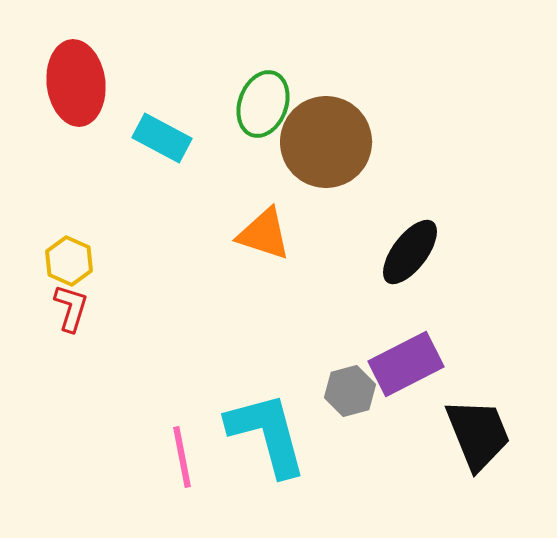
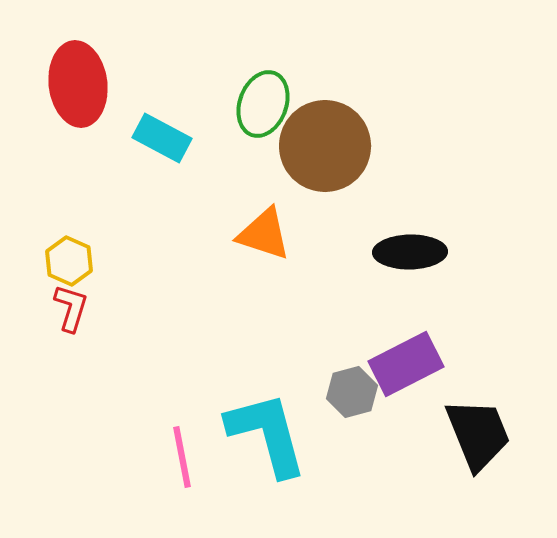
red ellipse: moved 2 px right, 1 px down
brown circle: moved 1 px left, 4 px down
black ellipse: rotated 52 degrees clockwise
gray hexagon: moved 2 px right, 1 px down
